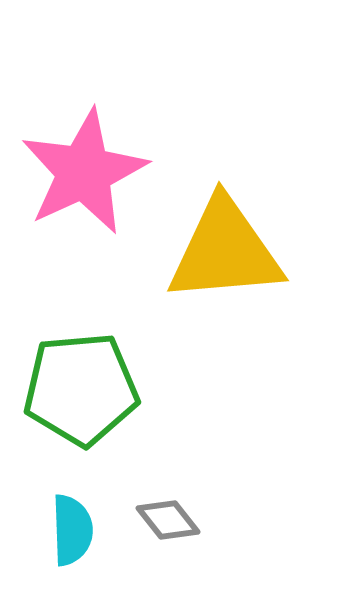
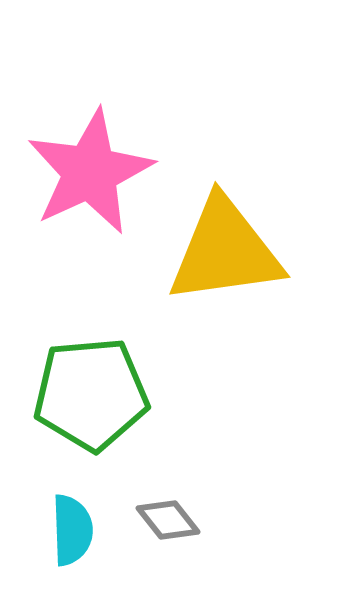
pink star: moved 6 px right
yellow triangle: rotated 3 degrees counterclockwise
green pentagon: moved 10 px right, 5 px down
